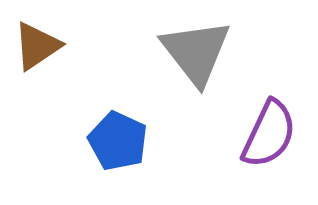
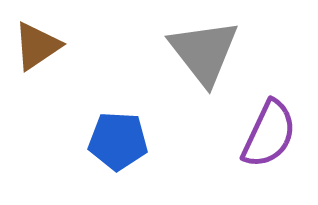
gray triangle: moved 8 px right
blue pentagon: rotated 22 degrees counterclockwise
